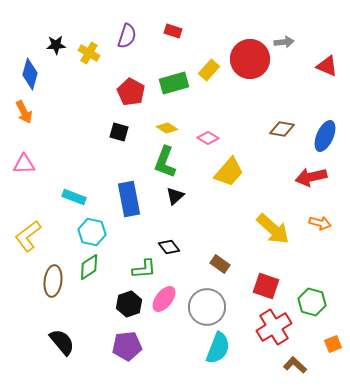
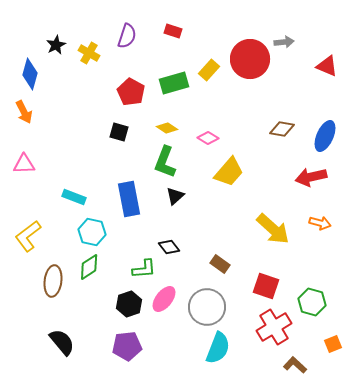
black star at (56, 45): rotated 24 degrees counterclockwise
